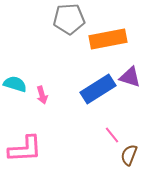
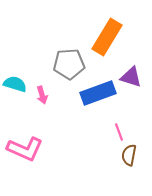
gray pentagon: moved 45 px down
orange rectangle: moved 1 px left, 2 px up; rotated 48 degrees counterclockwise
purple triangle: moved 1 px right
blue rectangle: moved 4 px down; rotated 12 degrees clockwise
pink line: moved 7 px right, 3 px up; rotated 18 degrees clockwise
pink L-shape: rotated 27 degrees clockwise
brown semicircle: rotated 10 degrees counterclockwise
